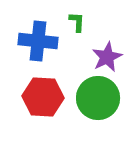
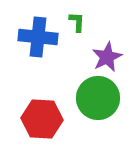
blue cross: moved 4 px up
red hexagon: moved 1 px left, 22 px down
